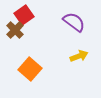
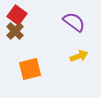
red square: moved 7 px left; rotated 18 degrees counterclockwise
brown cross: moved 1 px down
orange square: rotated 35 degrees clockwise
